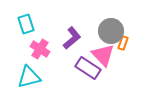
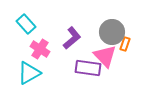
cyan rectangle: rotated 24 degrees counterclockwise
gray circle: moved 1 px right, 1 px down
orange rectangle: moved 2 px right, 1 px down
pink triangle: moved 2 px right, 1 px down
purple rectangle: rotated 25 degrees counterclockwise
cyan triangle: moved 4 px up; rotated 15 degrees counterclockwise
